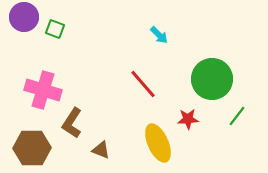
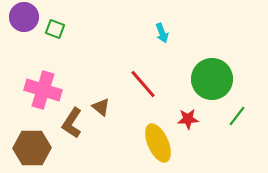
cyan arrow: moved 3 px right, 2 px up; rotated 24 degrees clockwise
brown triangle: moved 43 px up; rotated 18 degrees clockwise
